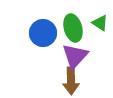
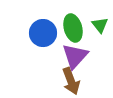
green triangle: moved 2 px down; rotated 18 degrees clockwise
brown arrow: rotated 20 degrees counterclockwise
